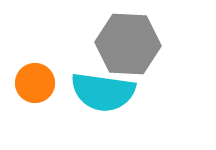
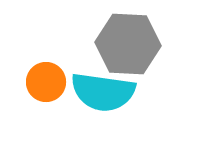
orange circle: moved 11 px right, 1 px up
